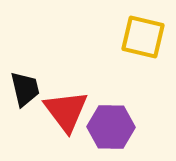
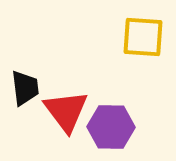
yellow square: rotated 9 degrees counterclockwise
black trapezoid: moved 1 px up; rotated 6 degrees clockwise
